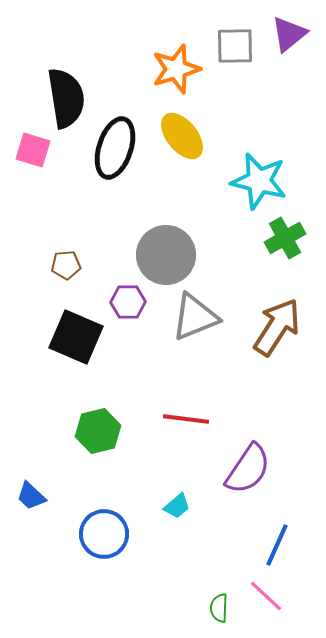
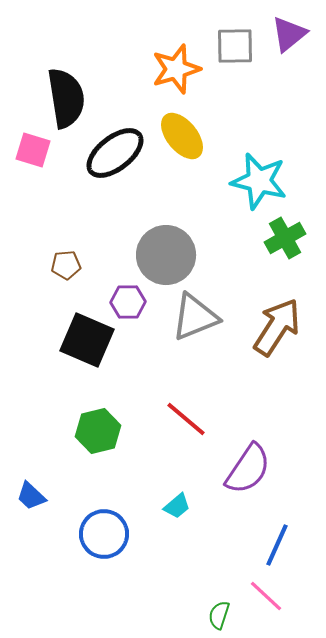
black ellipse: moved 5 px down; rotated 34 degrees clockwise
black square: moved 11 px right, 3 px down
red line: rotated 33 degrees clockwise
green semicircle: moved 7 px down; rotated 16 degrees clockwise
